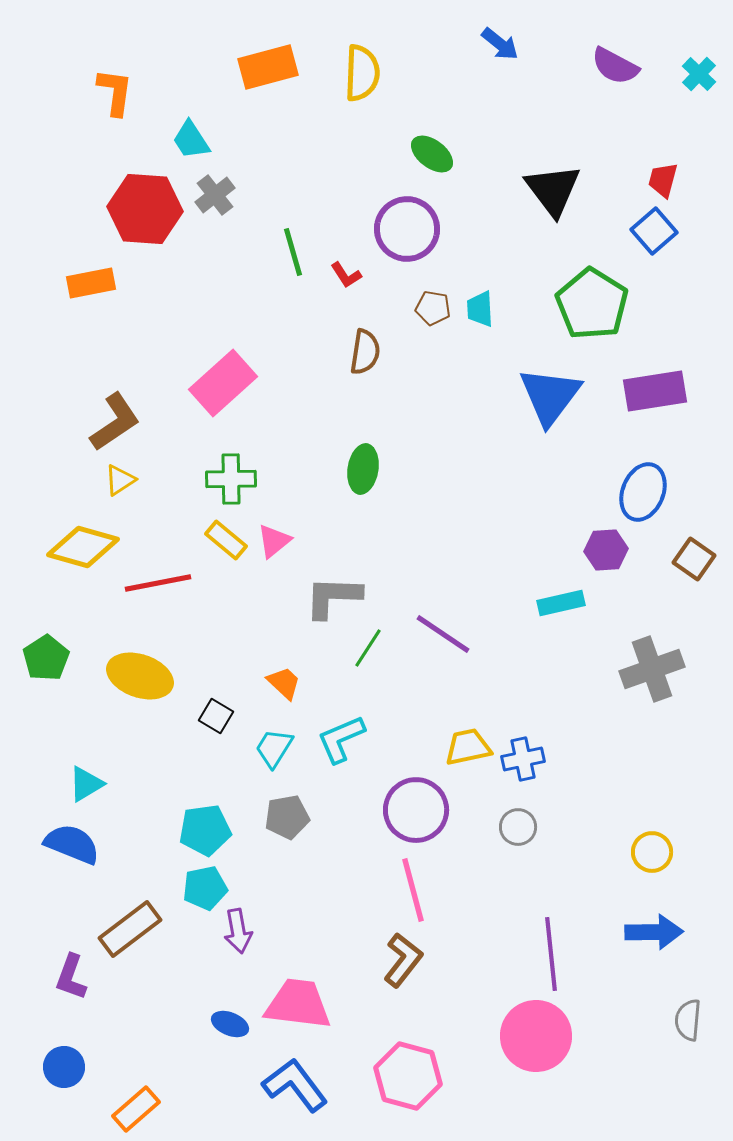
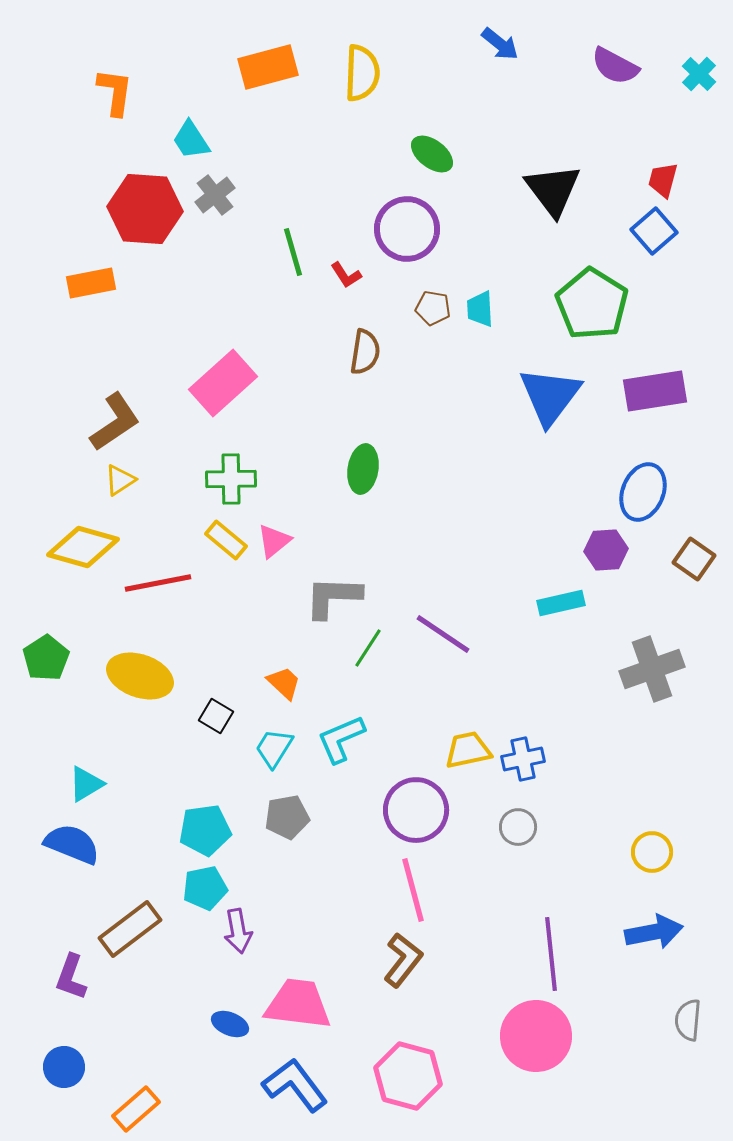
yellow trapezoid at (468, 747): moved 3 px down
blue arrow at (654, 932): rotated 10 degrees counterclockwise
